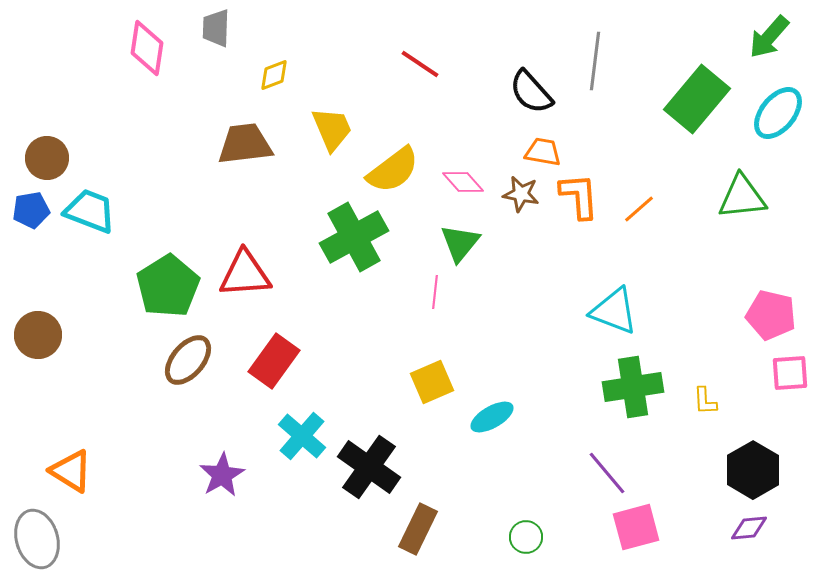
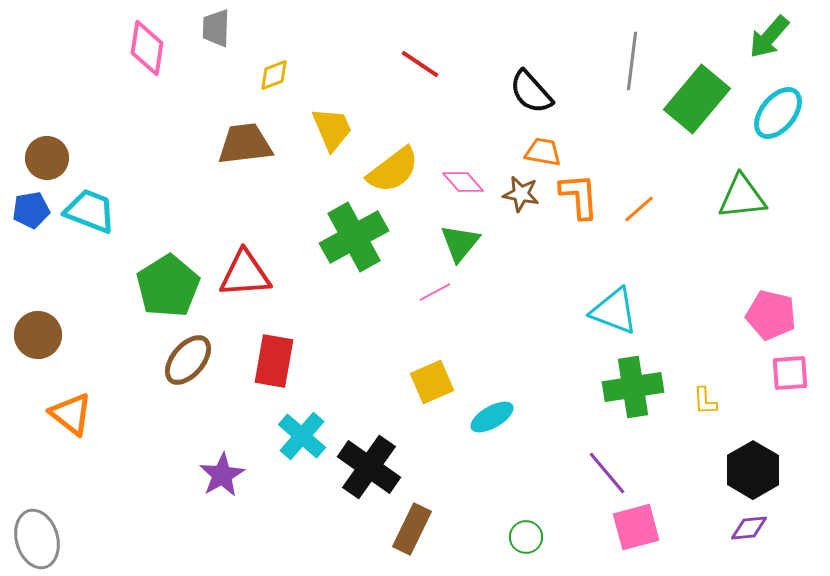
gray line at (595, 61): moved 37 px right
pink line at (435, 292): rotated 56 degrees clockwise
red rectangle at (274, 361): rotated 26 degrees counterclockwise
orange triangle at (71, 471): moved 57 px up; rotated 6 degrees clockwise
brown rectangle at (418, 529): moved 6 px left
